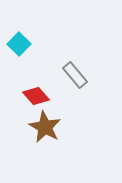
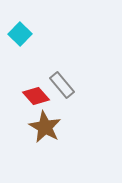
cyan square: moved 1 px right, 10 px up
gray rectangle: moved 13 px left, 10 px down
